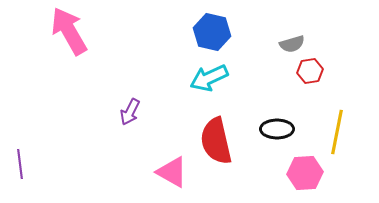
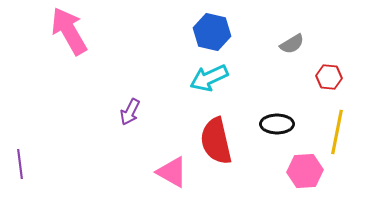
gray semicircle: rotated 15 degrees counterclockwise
red hexagon: moved 19 px right, 6 px down; rotated 15 degrees clockwise
black ellipse: moved 5 px up
pink hexagon: moved 2 px up
